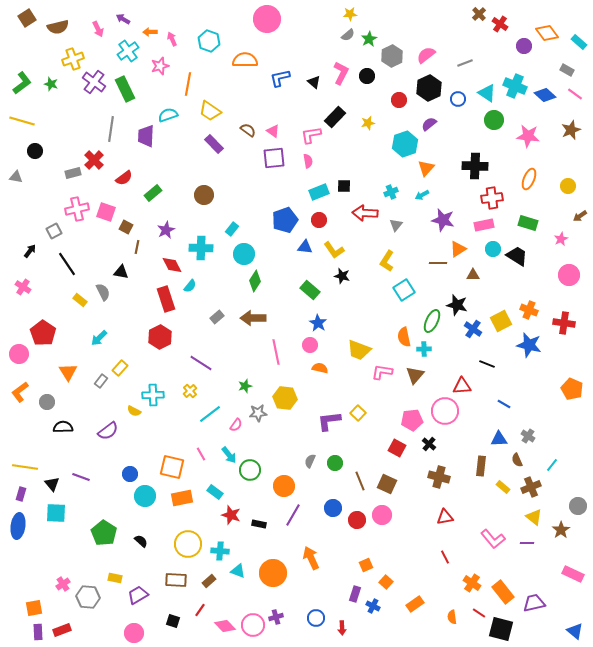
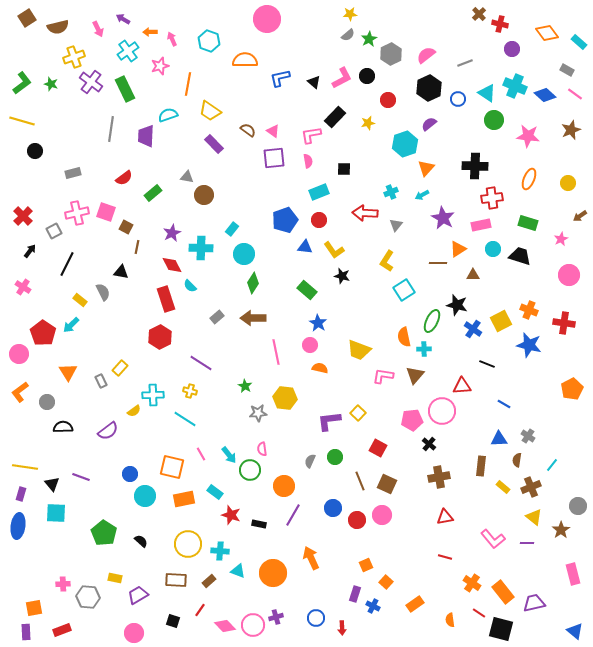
red cross at (500, 24): rotated 21 degrees counterclockwise
purple circle at (524, 46): moved 12 px left, 3 px down
gray hexagon at (392, 56): moved 1 px left, 2 px up
yellow cross at (73, 59): moved 1 px right, 2 px up
pink L-shape at (341, 73): moved 1 px right, 5 px down; rotated 35 degrees clockwise
purple cross at (94, 82): moved 3 px left
red circle at (399, 100): moved 11 px left
red cross at (94, 160): moved 71 px left, 56 px down
gray triangle at (16, 177): moved 171 px right
black square at (344, 186): moved 17 px up
yellow circle at (568, 186): moved 3 px up
pink cross at (77, 209): moved 4 px down
purple star at (443, 220): moved 2 px up; rotated 15 degrees clockwise
pink rectangle at (484, 225): moved 3 px left
purple star at (166, 230): moved 6 px right, 3 px down
black trapezoid at (517, 256): moved 3 px right; rotated 15 degrees counterclockwise
black line at (67, 264): rotated 60 degrees clockwise
green diamond at (255, 281): moved 2 px left, 2 px down
cyan semicircle at (190, 286): rotated 96 degrees clockwise
green rectangle at (310, 290): moved 3 px left
cyan arrow at (99, 338): moved 28 px left, 13 px up
pink L-shape at (382, 372): moved 1 px right, 4 px down
gray rectangle at (101, 381): rotated 64 degrees counterclockwise
green star at (245, 386): rotated 24 degrees counterclockwise
orange pentagon at (572, 389): rotated 20 degrees clockwise
yellow cross at (190, 391): rotated 32 degrees counterclockwise
yellow semicircle at (134, 411): rotated 64 degrees counterclockwise
pink circle at (445, 411): moved 3 px left
cyan line at (210, 414): moved 25 px left, 5 px down; rotated 70 degrees clockwise
pink semicircle at (236, 425): moved 26 px right, 24 px down; rotated 136 degrees clockwise
red square at (397, 448): moved 19 px left
brown semicircle at (517, 460): rotated 32 degrees clockwise
green circle at (335, 463): moved 6 px up
brown cross at (439, 477): rotated 25 degrees counterclockwise
orange rectangle at (182, 498): moved 2 px right, 1 px down
red line at (445, 557): rotated 48 degrees counterclockwise
pink rectangle at (573, 574): rotated 50 degrees clockwise
pink cross at (63, 584): rotated 32 degrees clockwise
orange semicircle at (452, 617): moved 2 px left, 3 px down
purple rectangle at (38, 632): moved 12 px left
